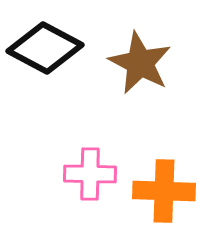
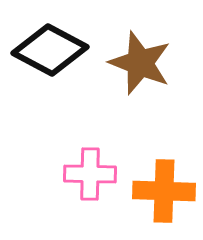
black diamond: moved 5 px right, 2 px down
brown star: rotated 6 degrees counterclockwise
